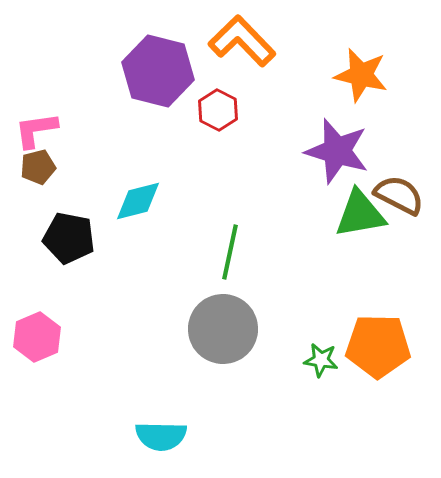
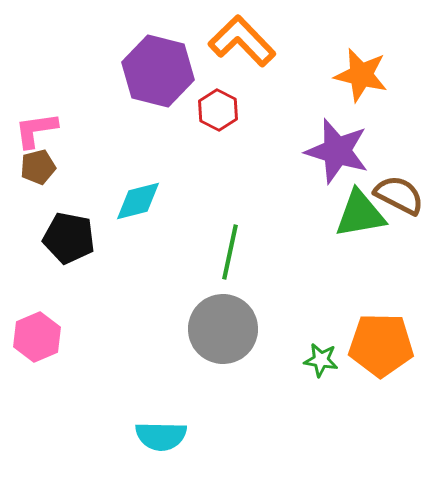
orange pentagon: moved 3 px right, 1 px up
